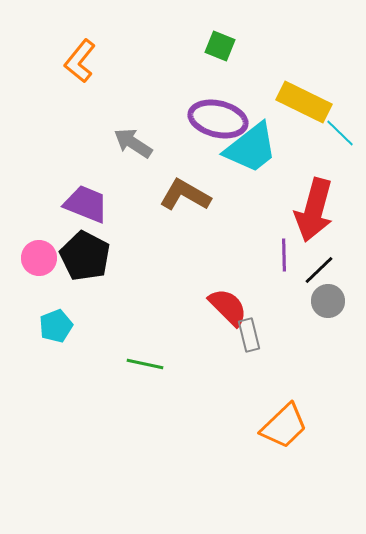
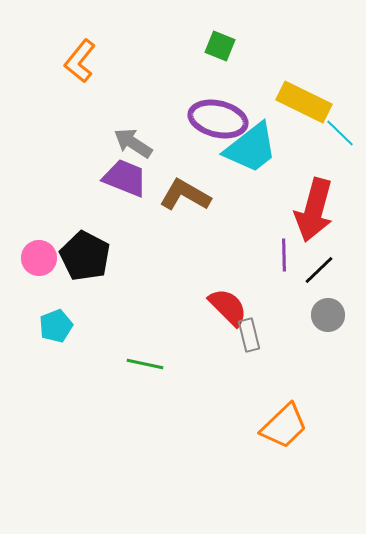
purple trapezoid: moved 39 px right, 26 px up
gray circle: moved 14 px down
